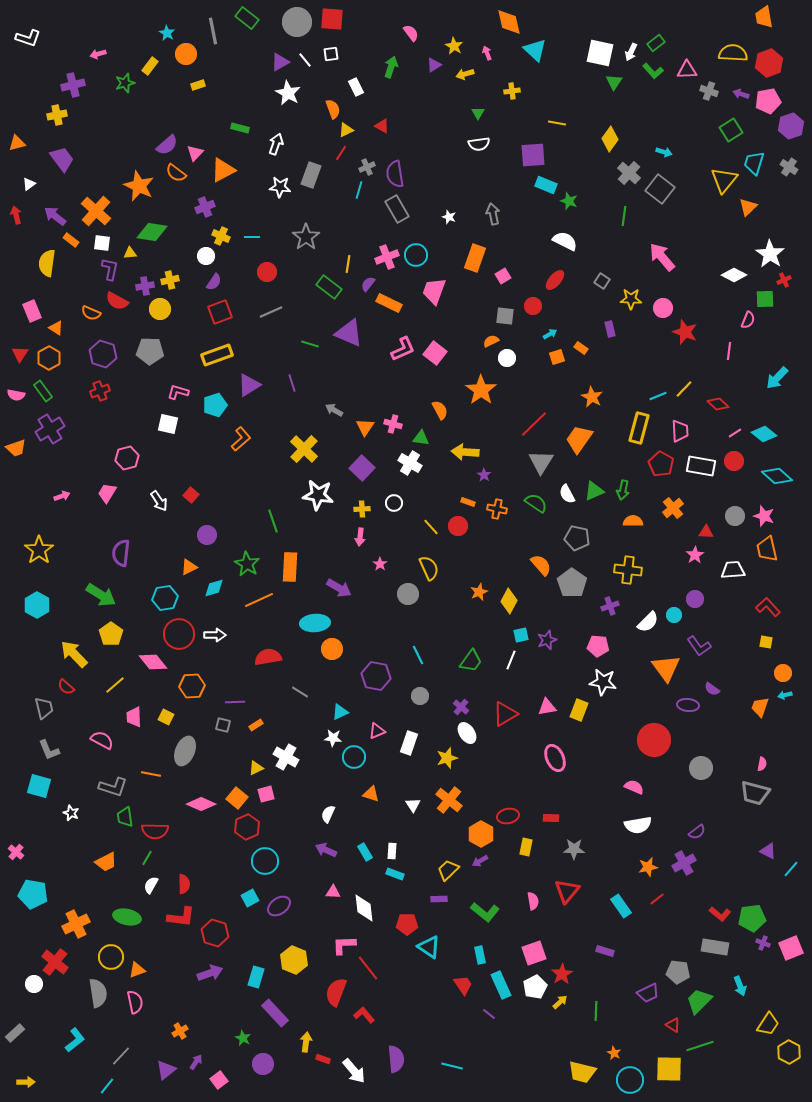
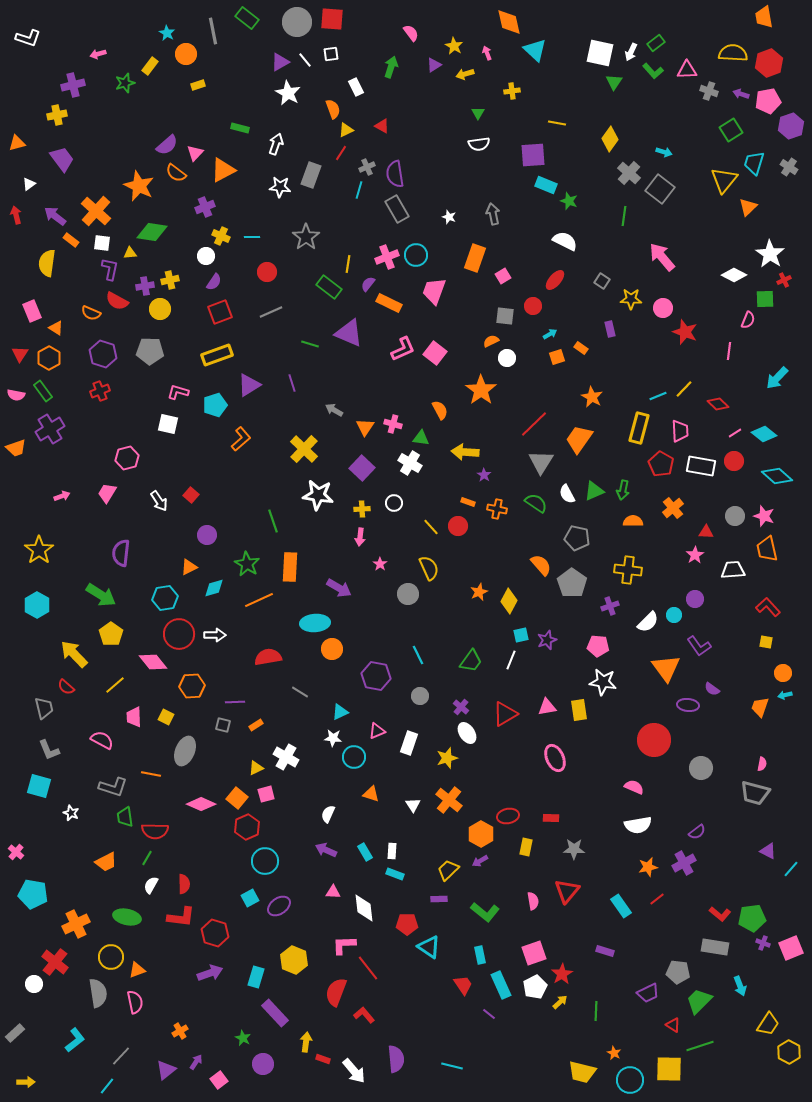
yellow rectangle at (579, 710): rotated 30 degrees counterclockwise
